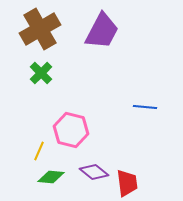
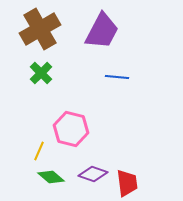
blue line: moved 28 px left, 30 px up
pink hexagon: moved 1 px up
purple diamond: moved 1 px left, 2 px down; rotated 20 degrees counterclockwise
green diamond: rotated 36 degrees clockwise
